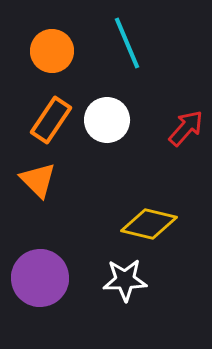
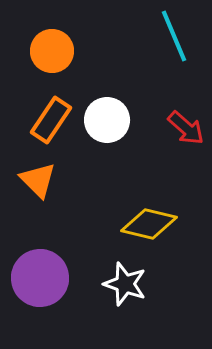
cyan line: moved 47 px right, 7 px up
red arrow: rotated 90 degrees clockwise
white star: moved 4 px down; rotated 21 degrees clockwise
